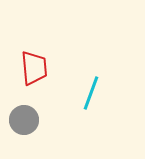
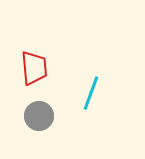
gray circle: moved 15 px right, 4 px up
